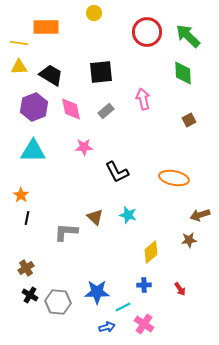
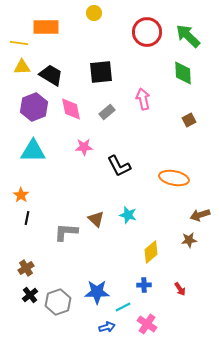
yellow triangle: moved 3 px right
gray rectangle: moved 1 px right, 1 px down
black L-shape: moved 2 px right, 6 px up
brown triangle: moved 1 px right, 2 px down
black cross: rotated 21 degrees clockwise
gray hexagon: rotated 25 degrees counterclockwise
pink cross: moved 3 px right
